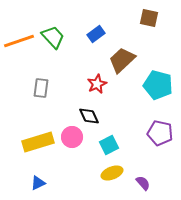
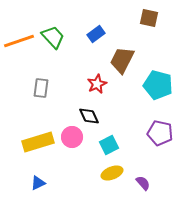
brown trapezoid: rotated 20 degrees counterclockwise
